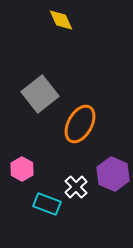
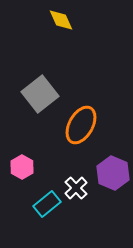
orange ellipse: moved 1 px right, 1 px down
pink hexagon: moved 2 px up
purple hexagon: moved 1 px up
white cross: moved 1 px down
cyan rectangle: rotated 60 degrees counterclockwise
